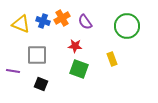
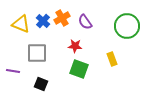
blue cross: rotated 24 degrees clockwise
gray square: moved 2 px up
